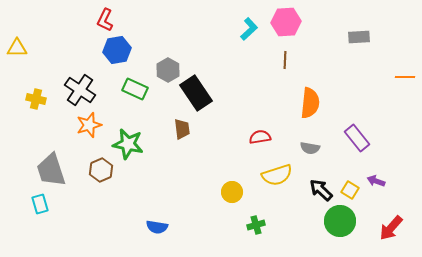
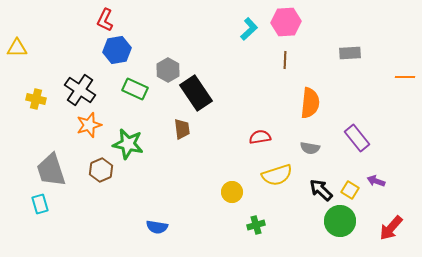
gray rectangle: moved 9 px left, 16 px down
